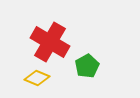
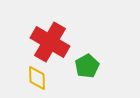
yellow diamond: rotated 65 degrees clockwise
